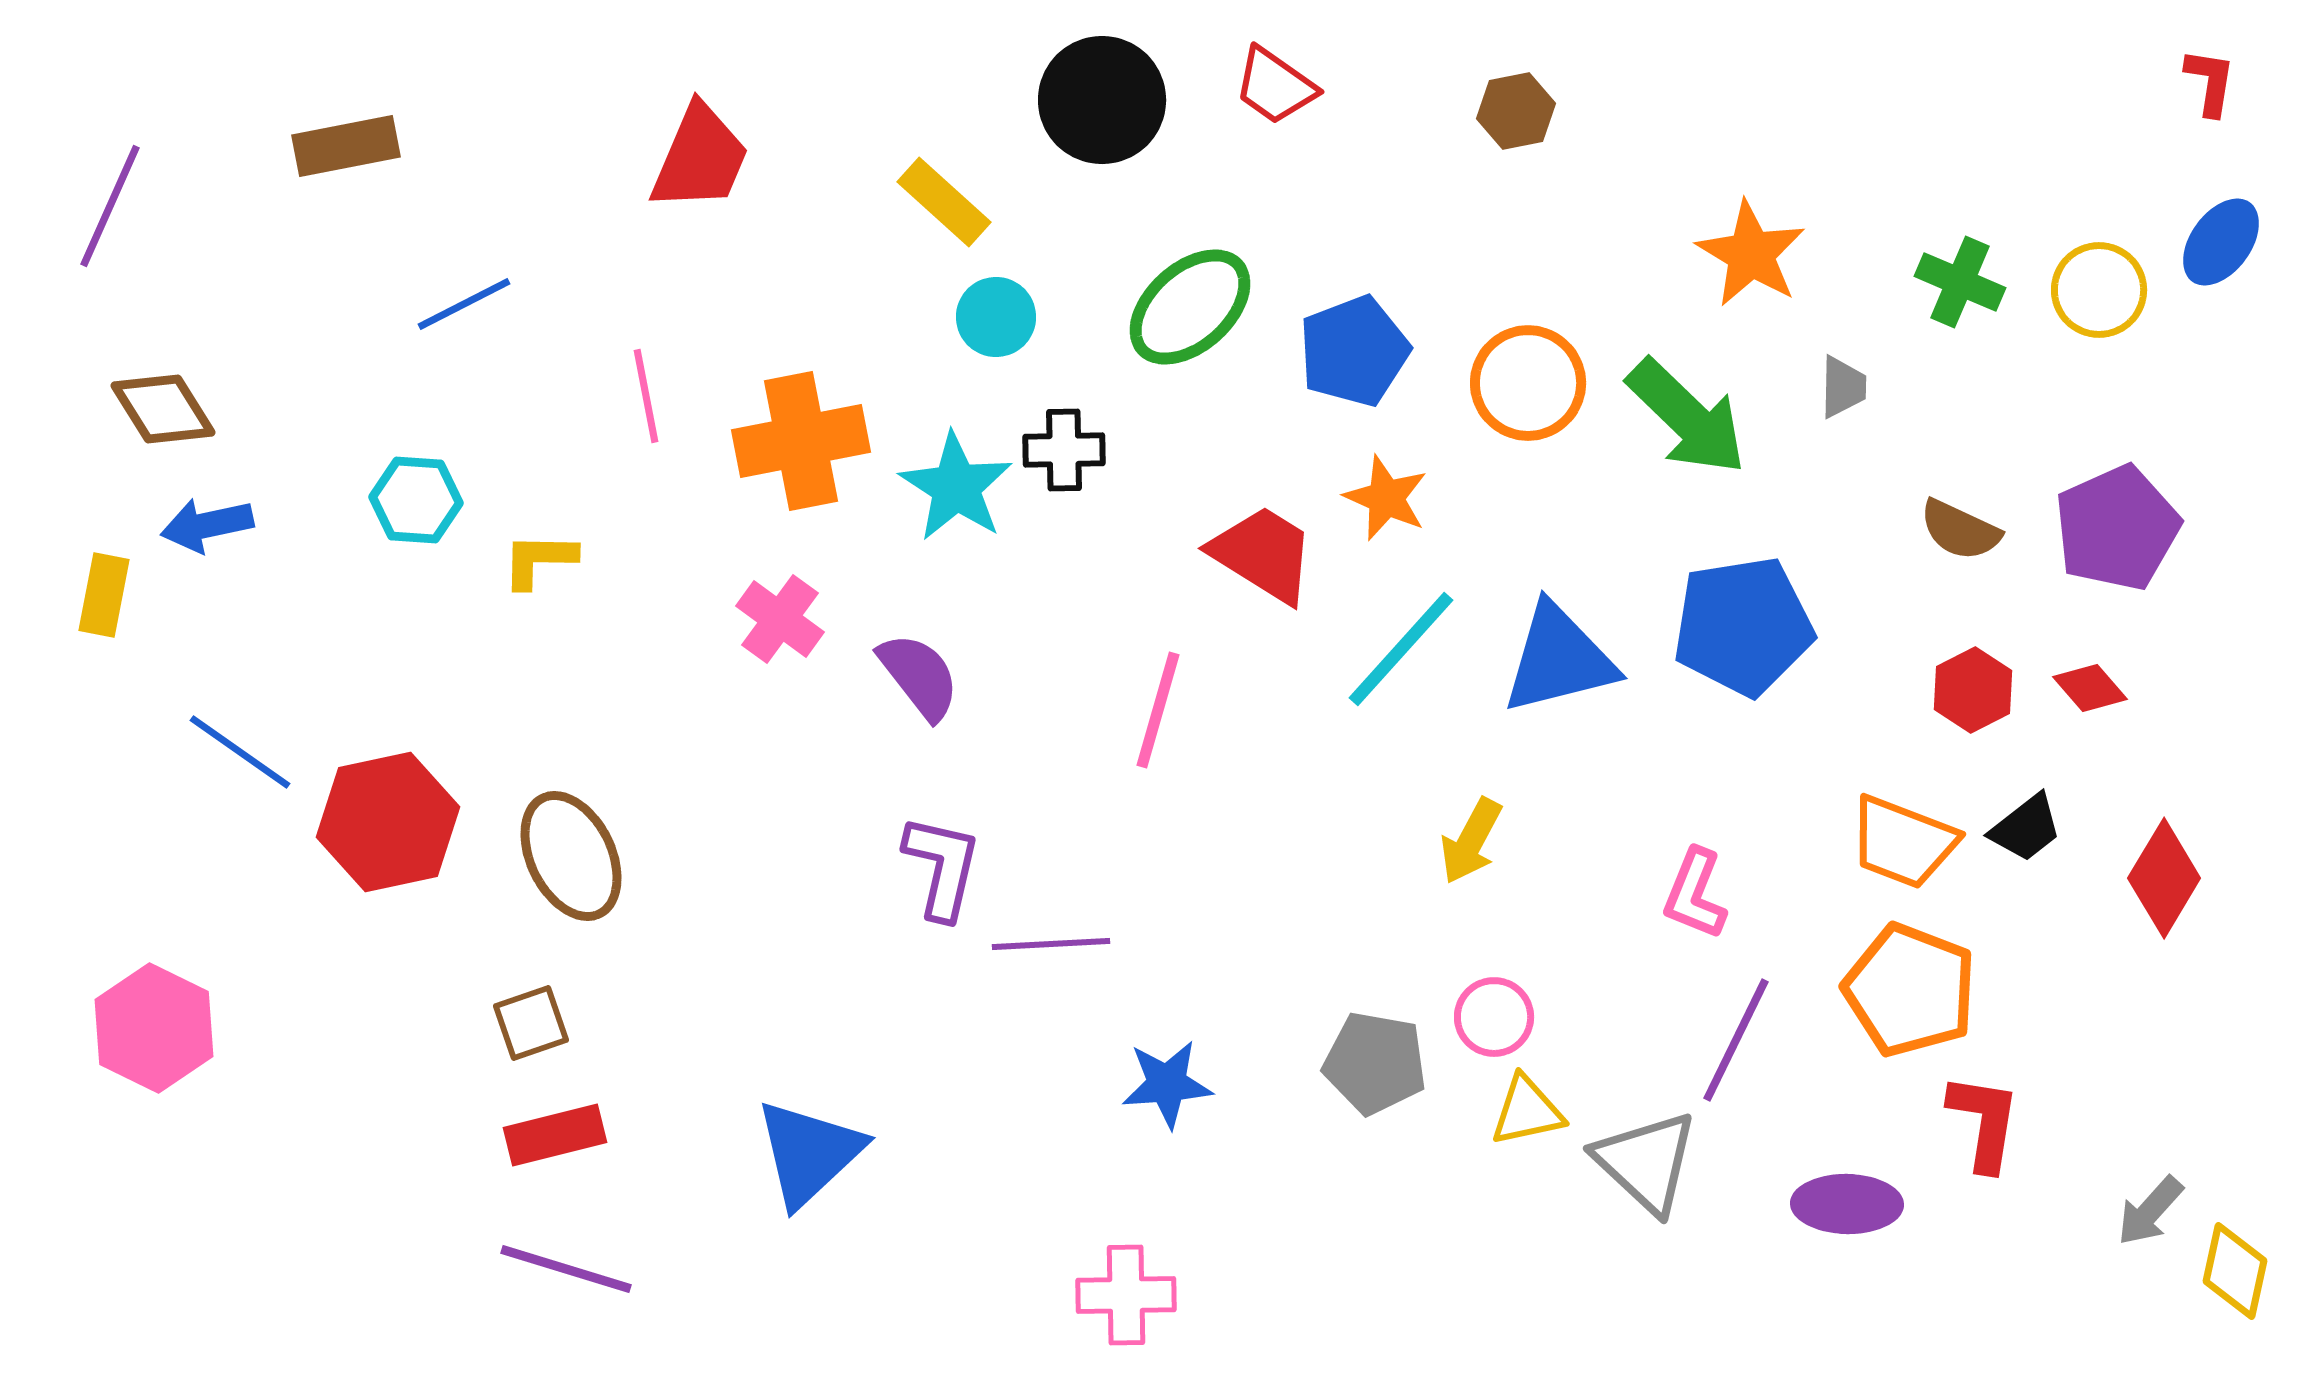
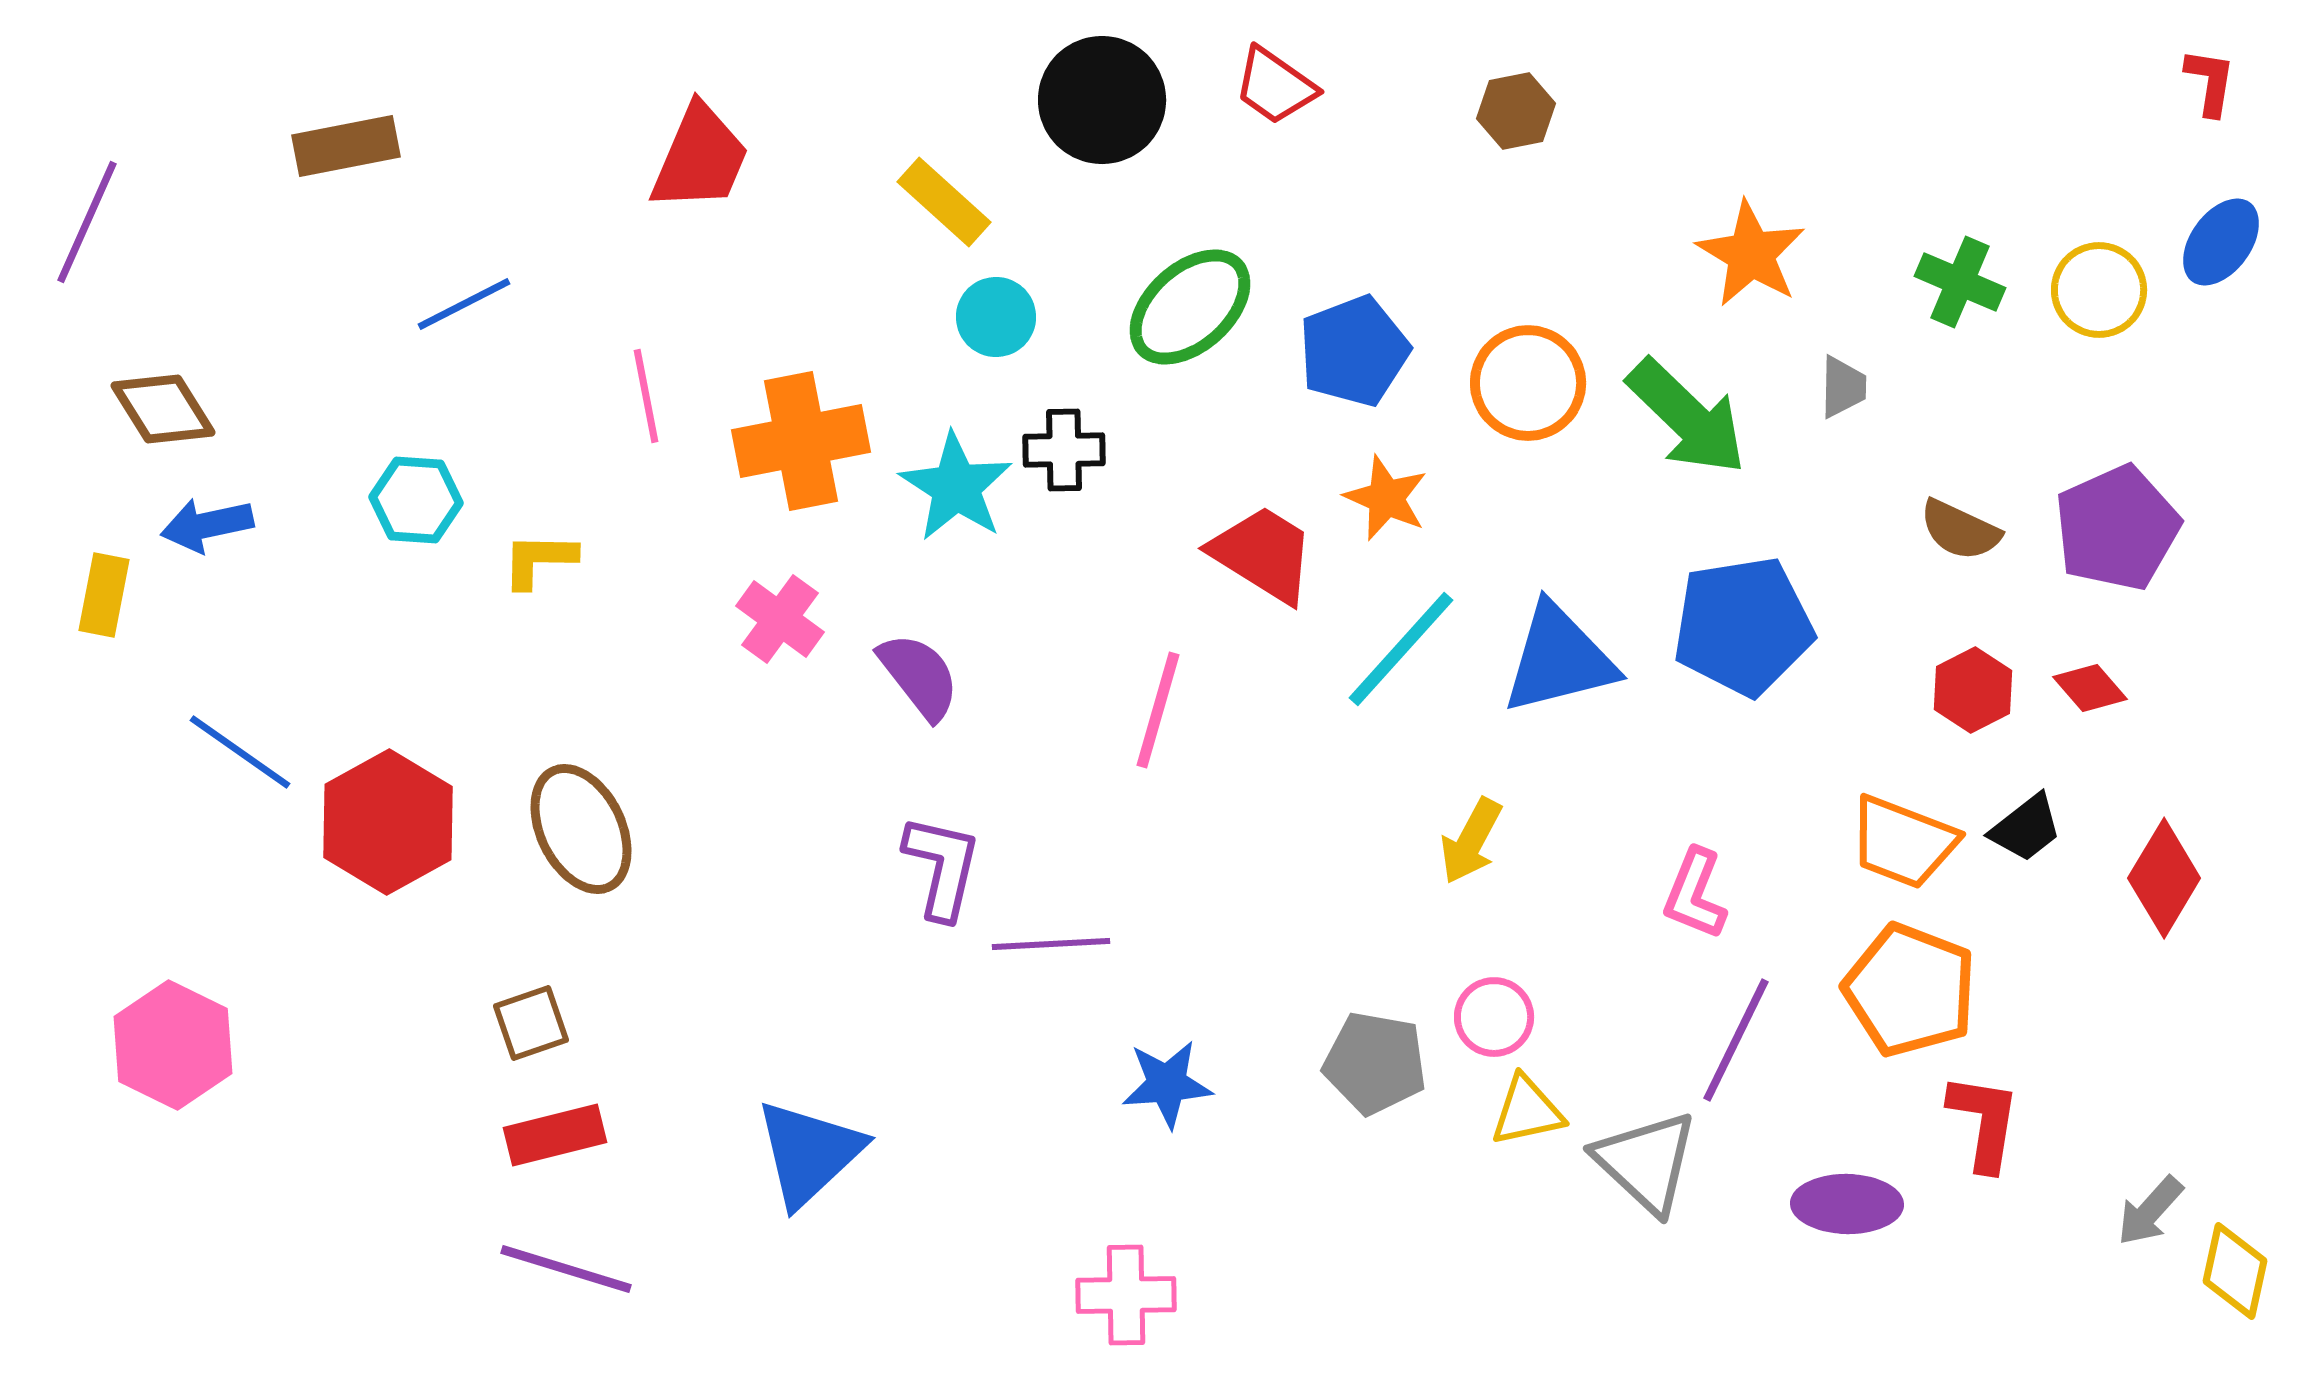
purple line at (110, 206): moved 23 px left, 16 px down
red hexagon at (388, 822): rotated 17 degrees counterclockwise
brown ellipse at (571, 856): moved 10 px right, 27 px up
pink hexagon at (154, 1028): moved 19 px right, 17 px down
